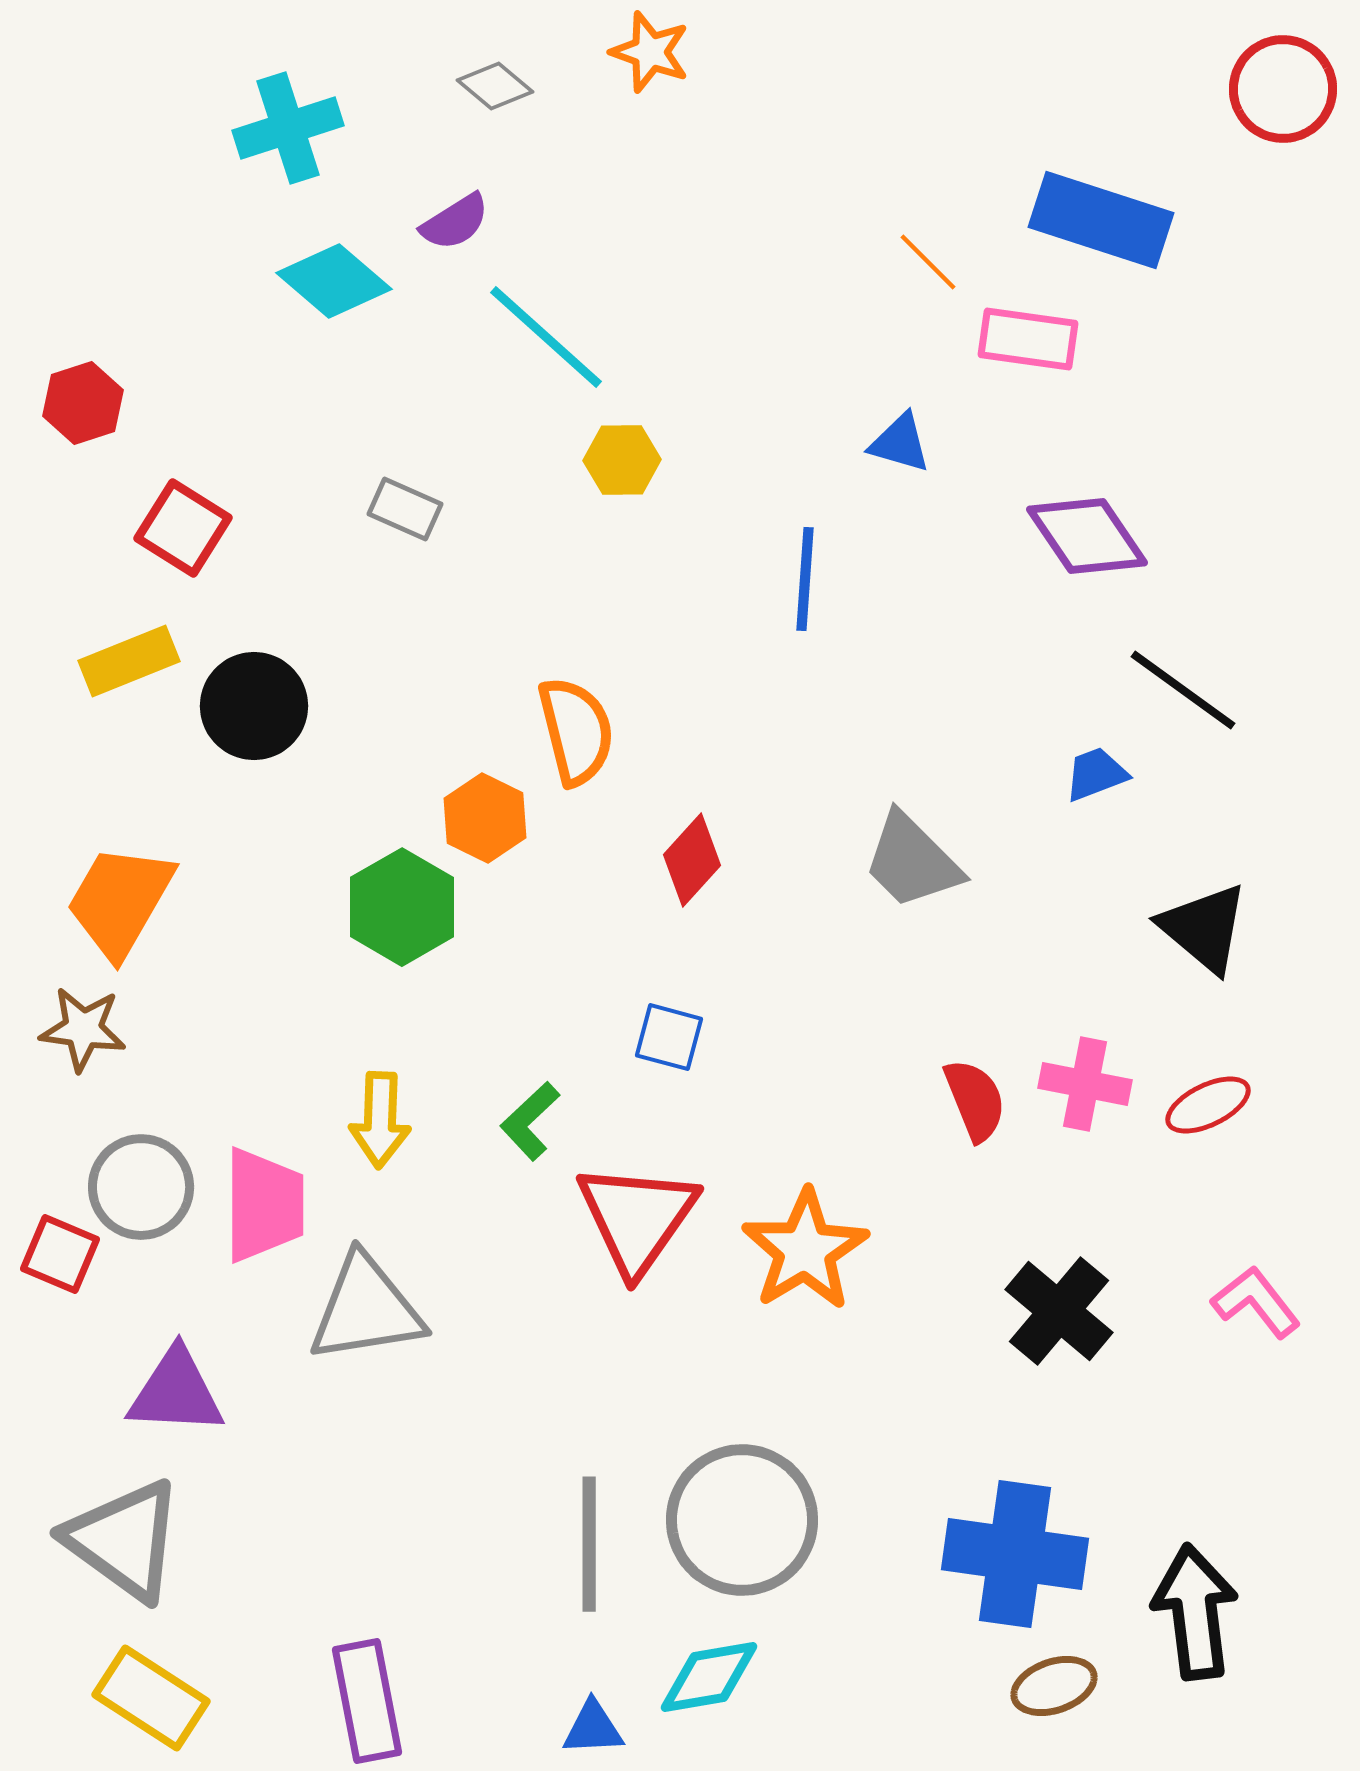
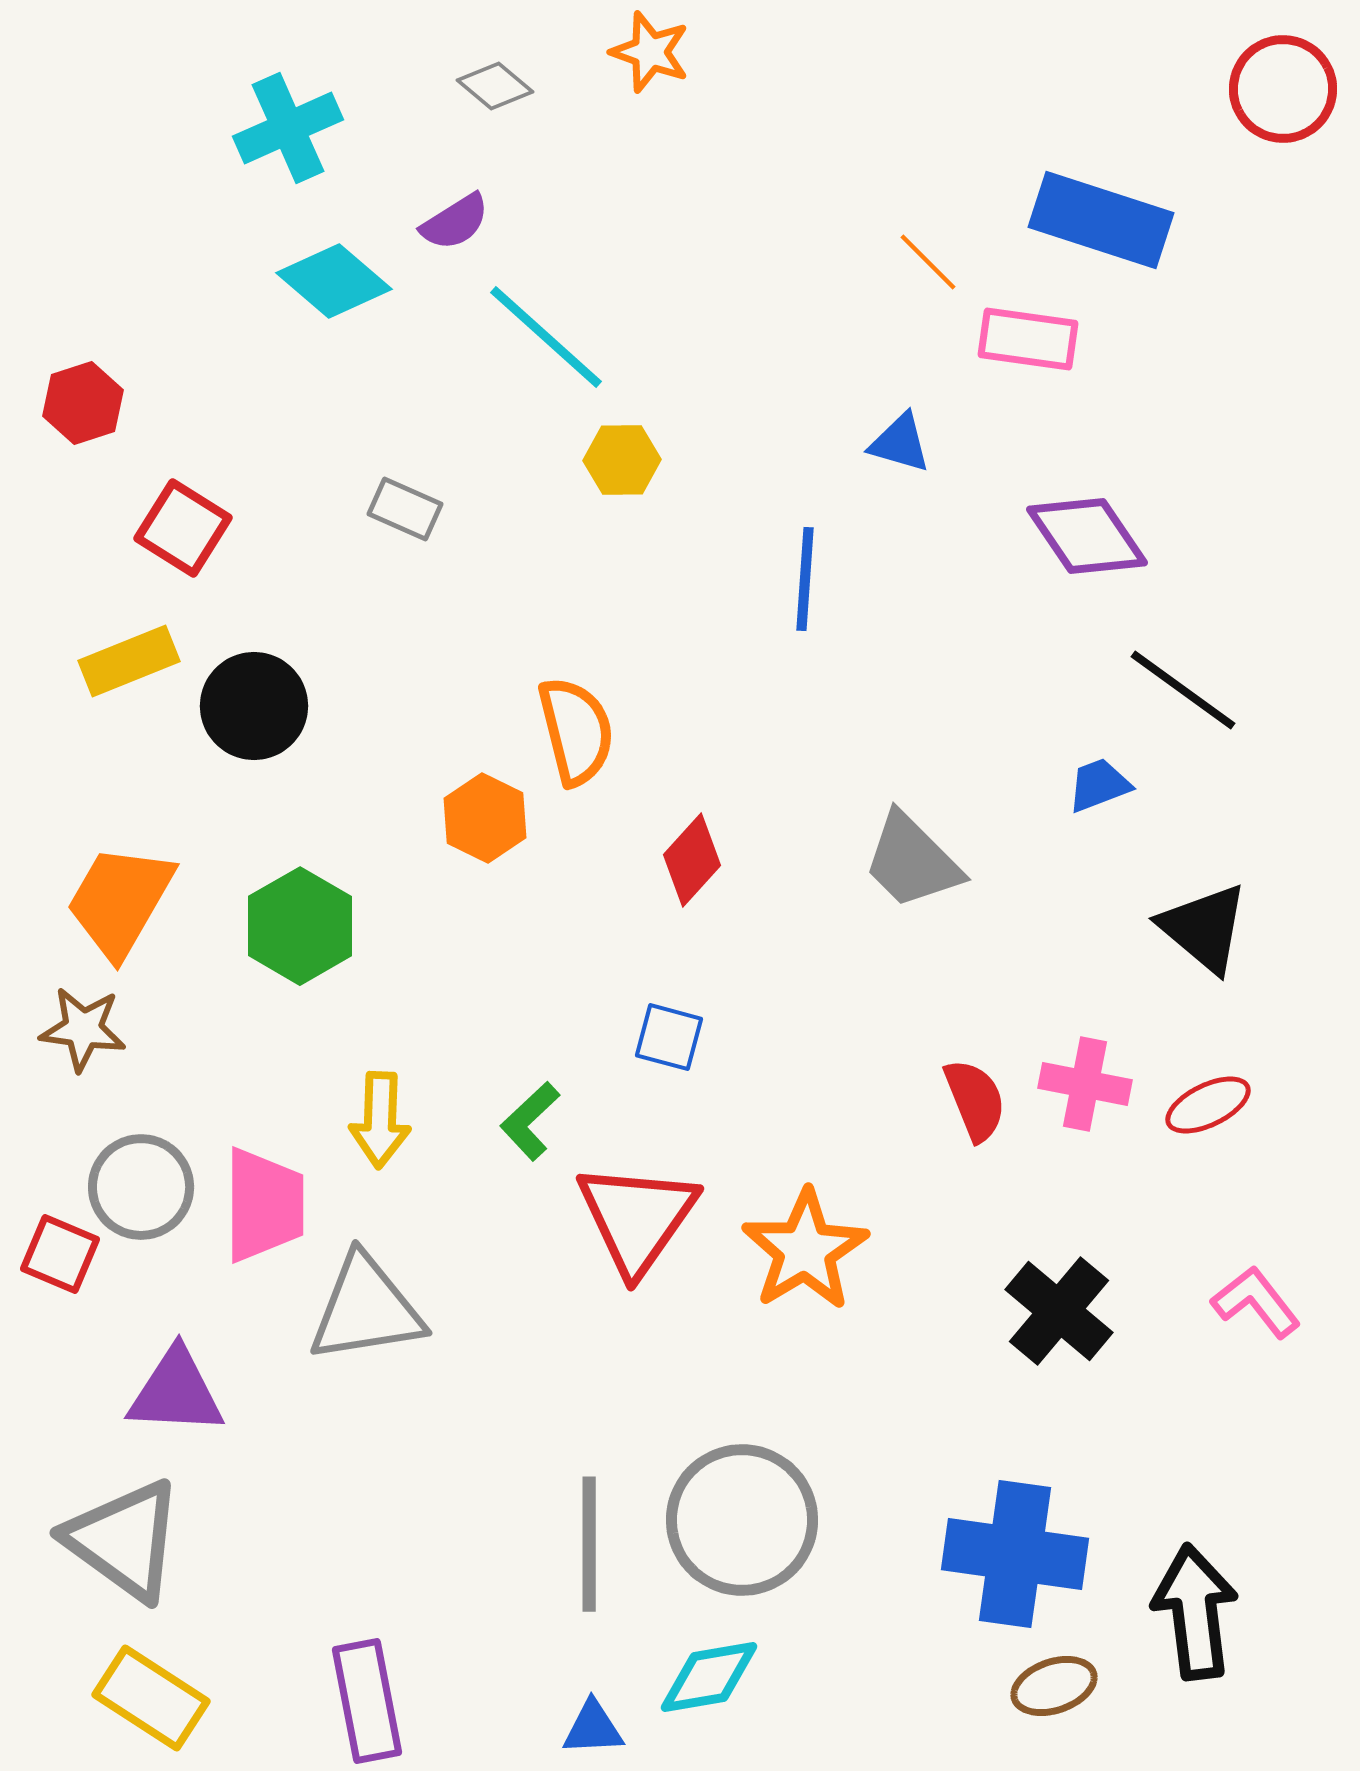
cyan cross at (288, 128): rotated 6 degrees counterclockwise
blue trapezoid at (1096, 774): moved 3 px right, 11 px down
green hexagon at (402, 907): moved 102 px left, 19 px down
